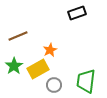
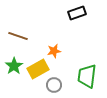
brown line: rotated 42 degrees clockwise
orange star: moved 4 px right, 1 px down; rotated 16 degrees clockwise
green trapezoid: moved 1 px right, 5 px up
